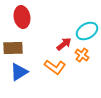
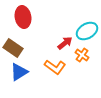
red ellipse: moved 1 px right
red arrow: moved 1 px right, 1 px up
brown rectangle: rotated 36 degrees clockwise
